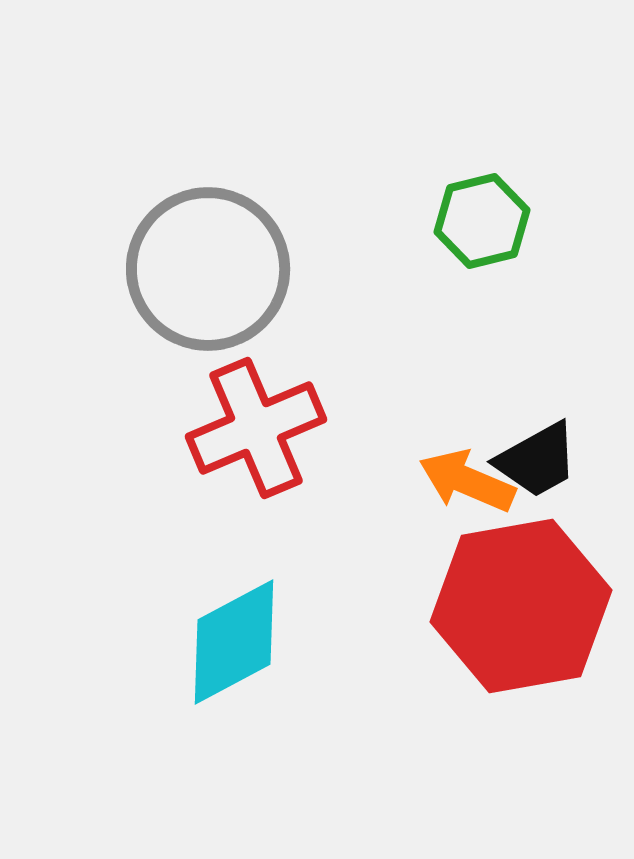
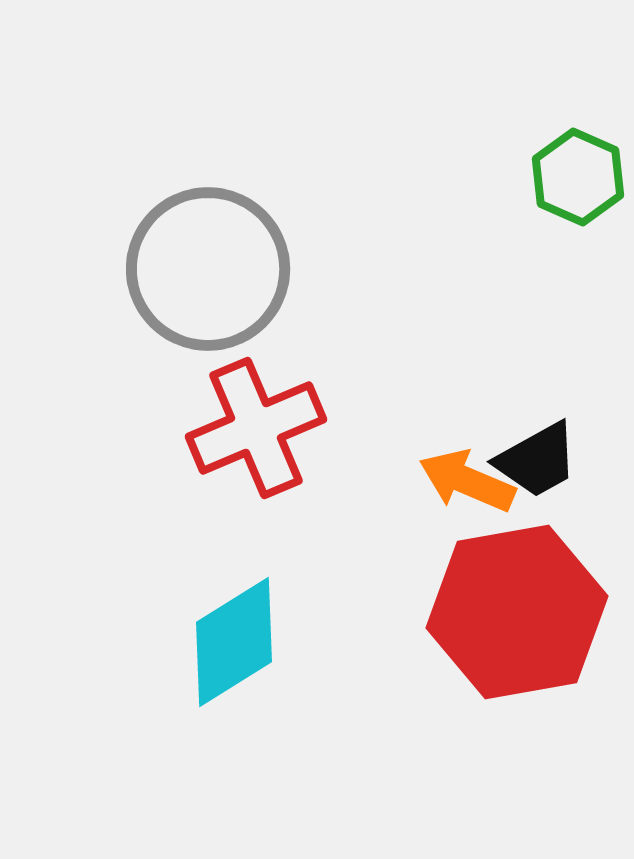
green hexagon: moved 96 px right, 44 px up; rotated 22 degrees counterclockwise
red hexagon: moved 4 px left, 6 px down
cyan diamond: rotated 4 degrees counterclockwise
